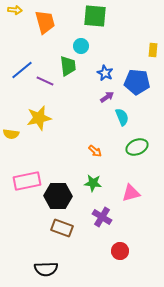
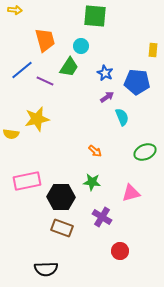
orange trapezoid: moved 18 px down
green trapezoid: moved 1 px right, 1 px down; rotated 40 degrees clockwise
yellow star: moved 2 px left, 1 px down
green ellipse: moved 8 px right, 5 px down
green star: moved 1 px left, 1 px up
black hexagon: moved 3 px right, 1 px down
